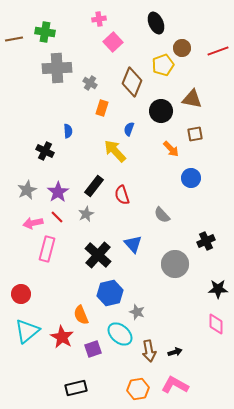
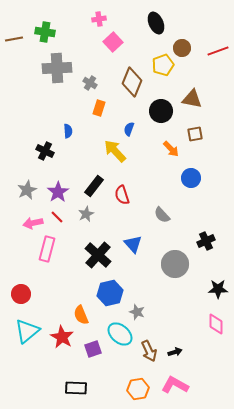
orange rectangle at (102, 108): moved 3 px left
brown arrow at (149, 351): rotated 15 degrees counterclockwise
black rectangle at (76, 388): rotated 15 degrees clockwise
